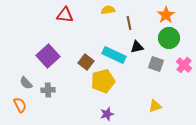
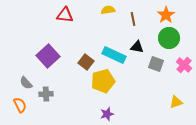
brown line: moved 4 px right, 4 px up
black triangle: rotated 24 degrees clockwise
gray cross: moved 2 px left, 4 px down
yellow triangle: moved 21 px right, 4 px up
